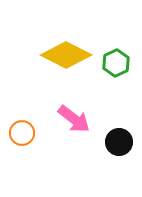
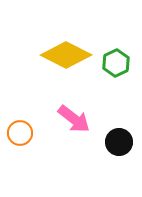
orange circle: moved 2 px left
